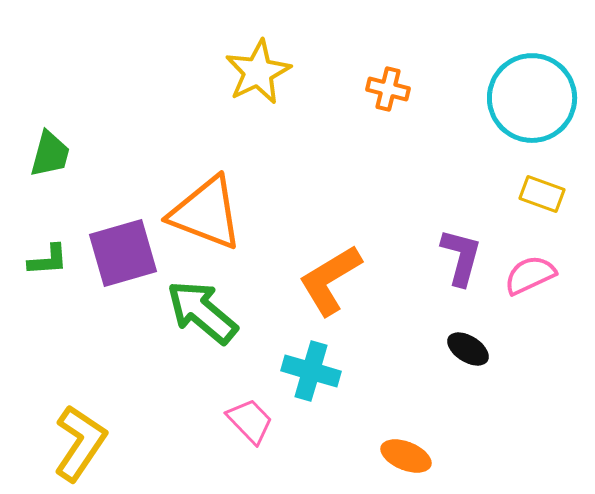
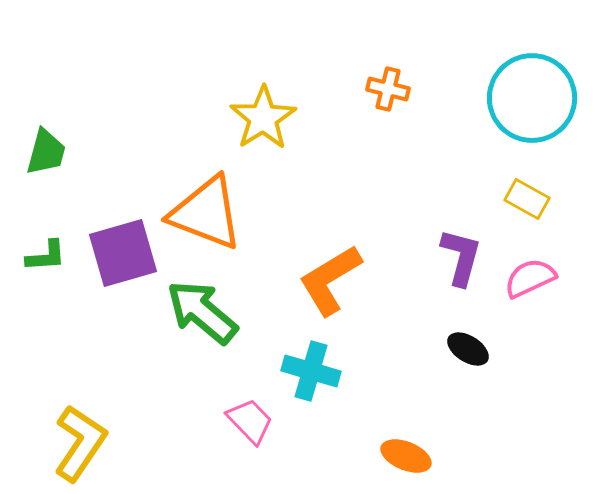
yellow star: moved 5 px right, 46 px down; rotated 6 degrees counterclockwise
green trapezoid: moved 4 px left, 2 px up
yellow rectangle: moved 15 px left, 5 px down; rotated 9 degrees clockwise
green L-shape: moved 2 px left, 4 px up
pink semicircle: moved 3 px down
